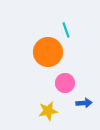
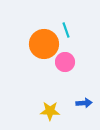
orange circle: moved 4 px left, 8 px up
pink circle: moved 21 px up
yellow star: moved 2 px right; rotated 12 degrees clockwise
